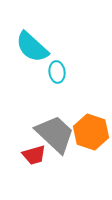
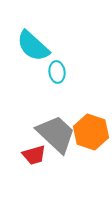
cyan semicircle: moved 1 px right, 1 px up
gray trapezoid: moved 1 px right
